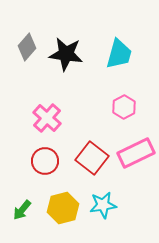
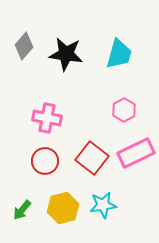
gray diamond: moved 3 px left, 1 px up
pink hexagon: moved 3 px down
pink cross: rotated 32 degrees counterclockwise
